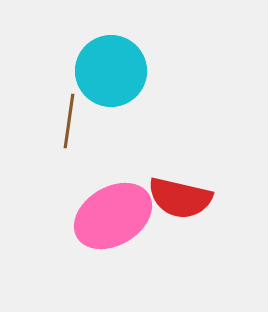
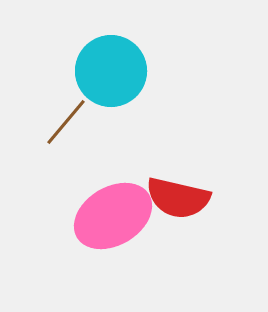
brown line: moved 3 px left, 1 px down; rotated 32 degrees clockwise
red semicircle: moved 2 px left
